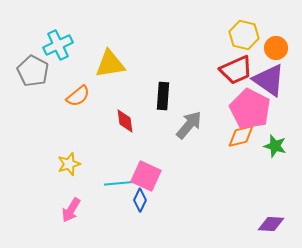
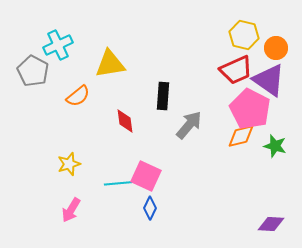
blue diamond: moved 10 px right, 8 px down
